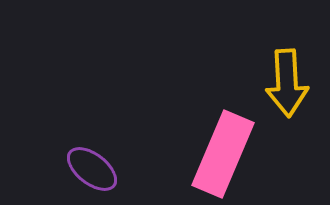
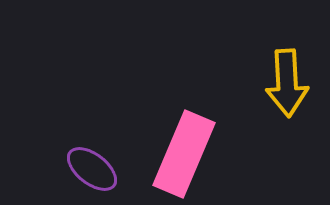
pink rectangle: moved 39 px left
